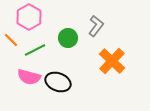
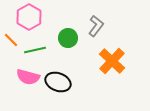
green line: rotated 15 degrees clockwise
pink semicircle: moved 1 px left
